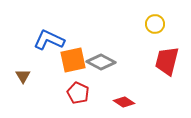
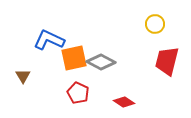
orange square: moved 1 px right, 2 px up
